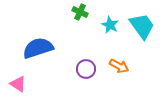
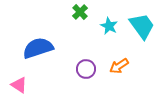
green cross: rotated 21 degrees clockwise
cyan star: moved 1 px left, 1 px down
orange arrow: rotated 120 degrees clockwise
pink triangle: moved 1 px right, 1 px down
